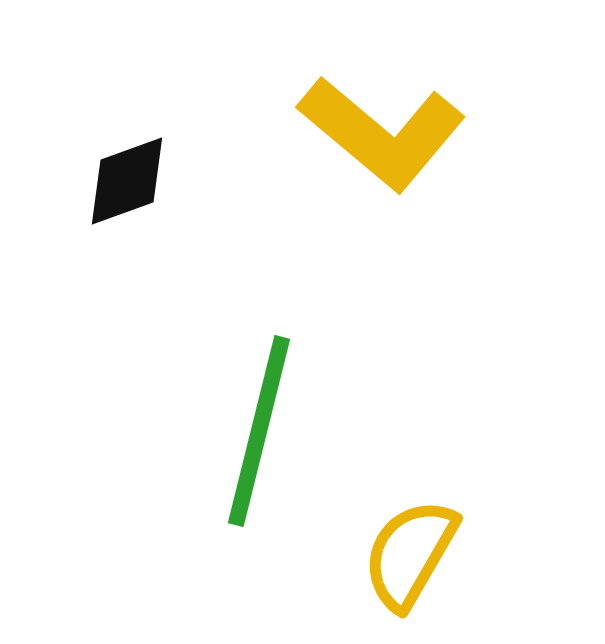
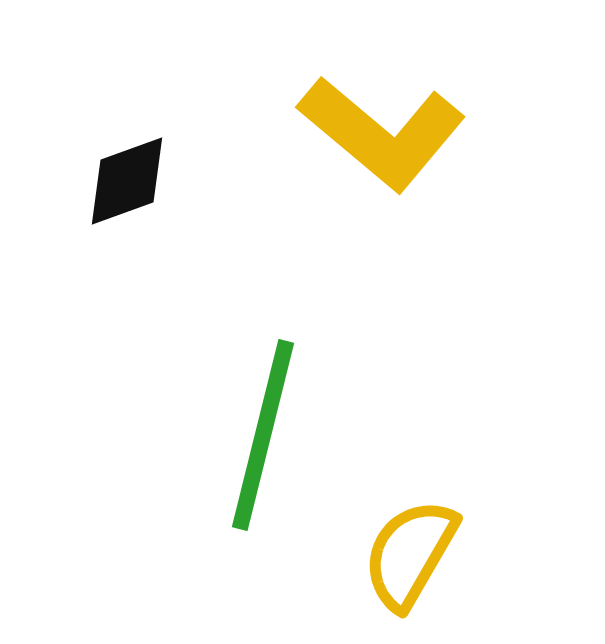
green line: moved 4 px right, 4 px down
